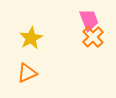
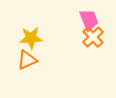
yellow star: rotated 25 degrees clockwise
orange triangle: moved 13 px up
